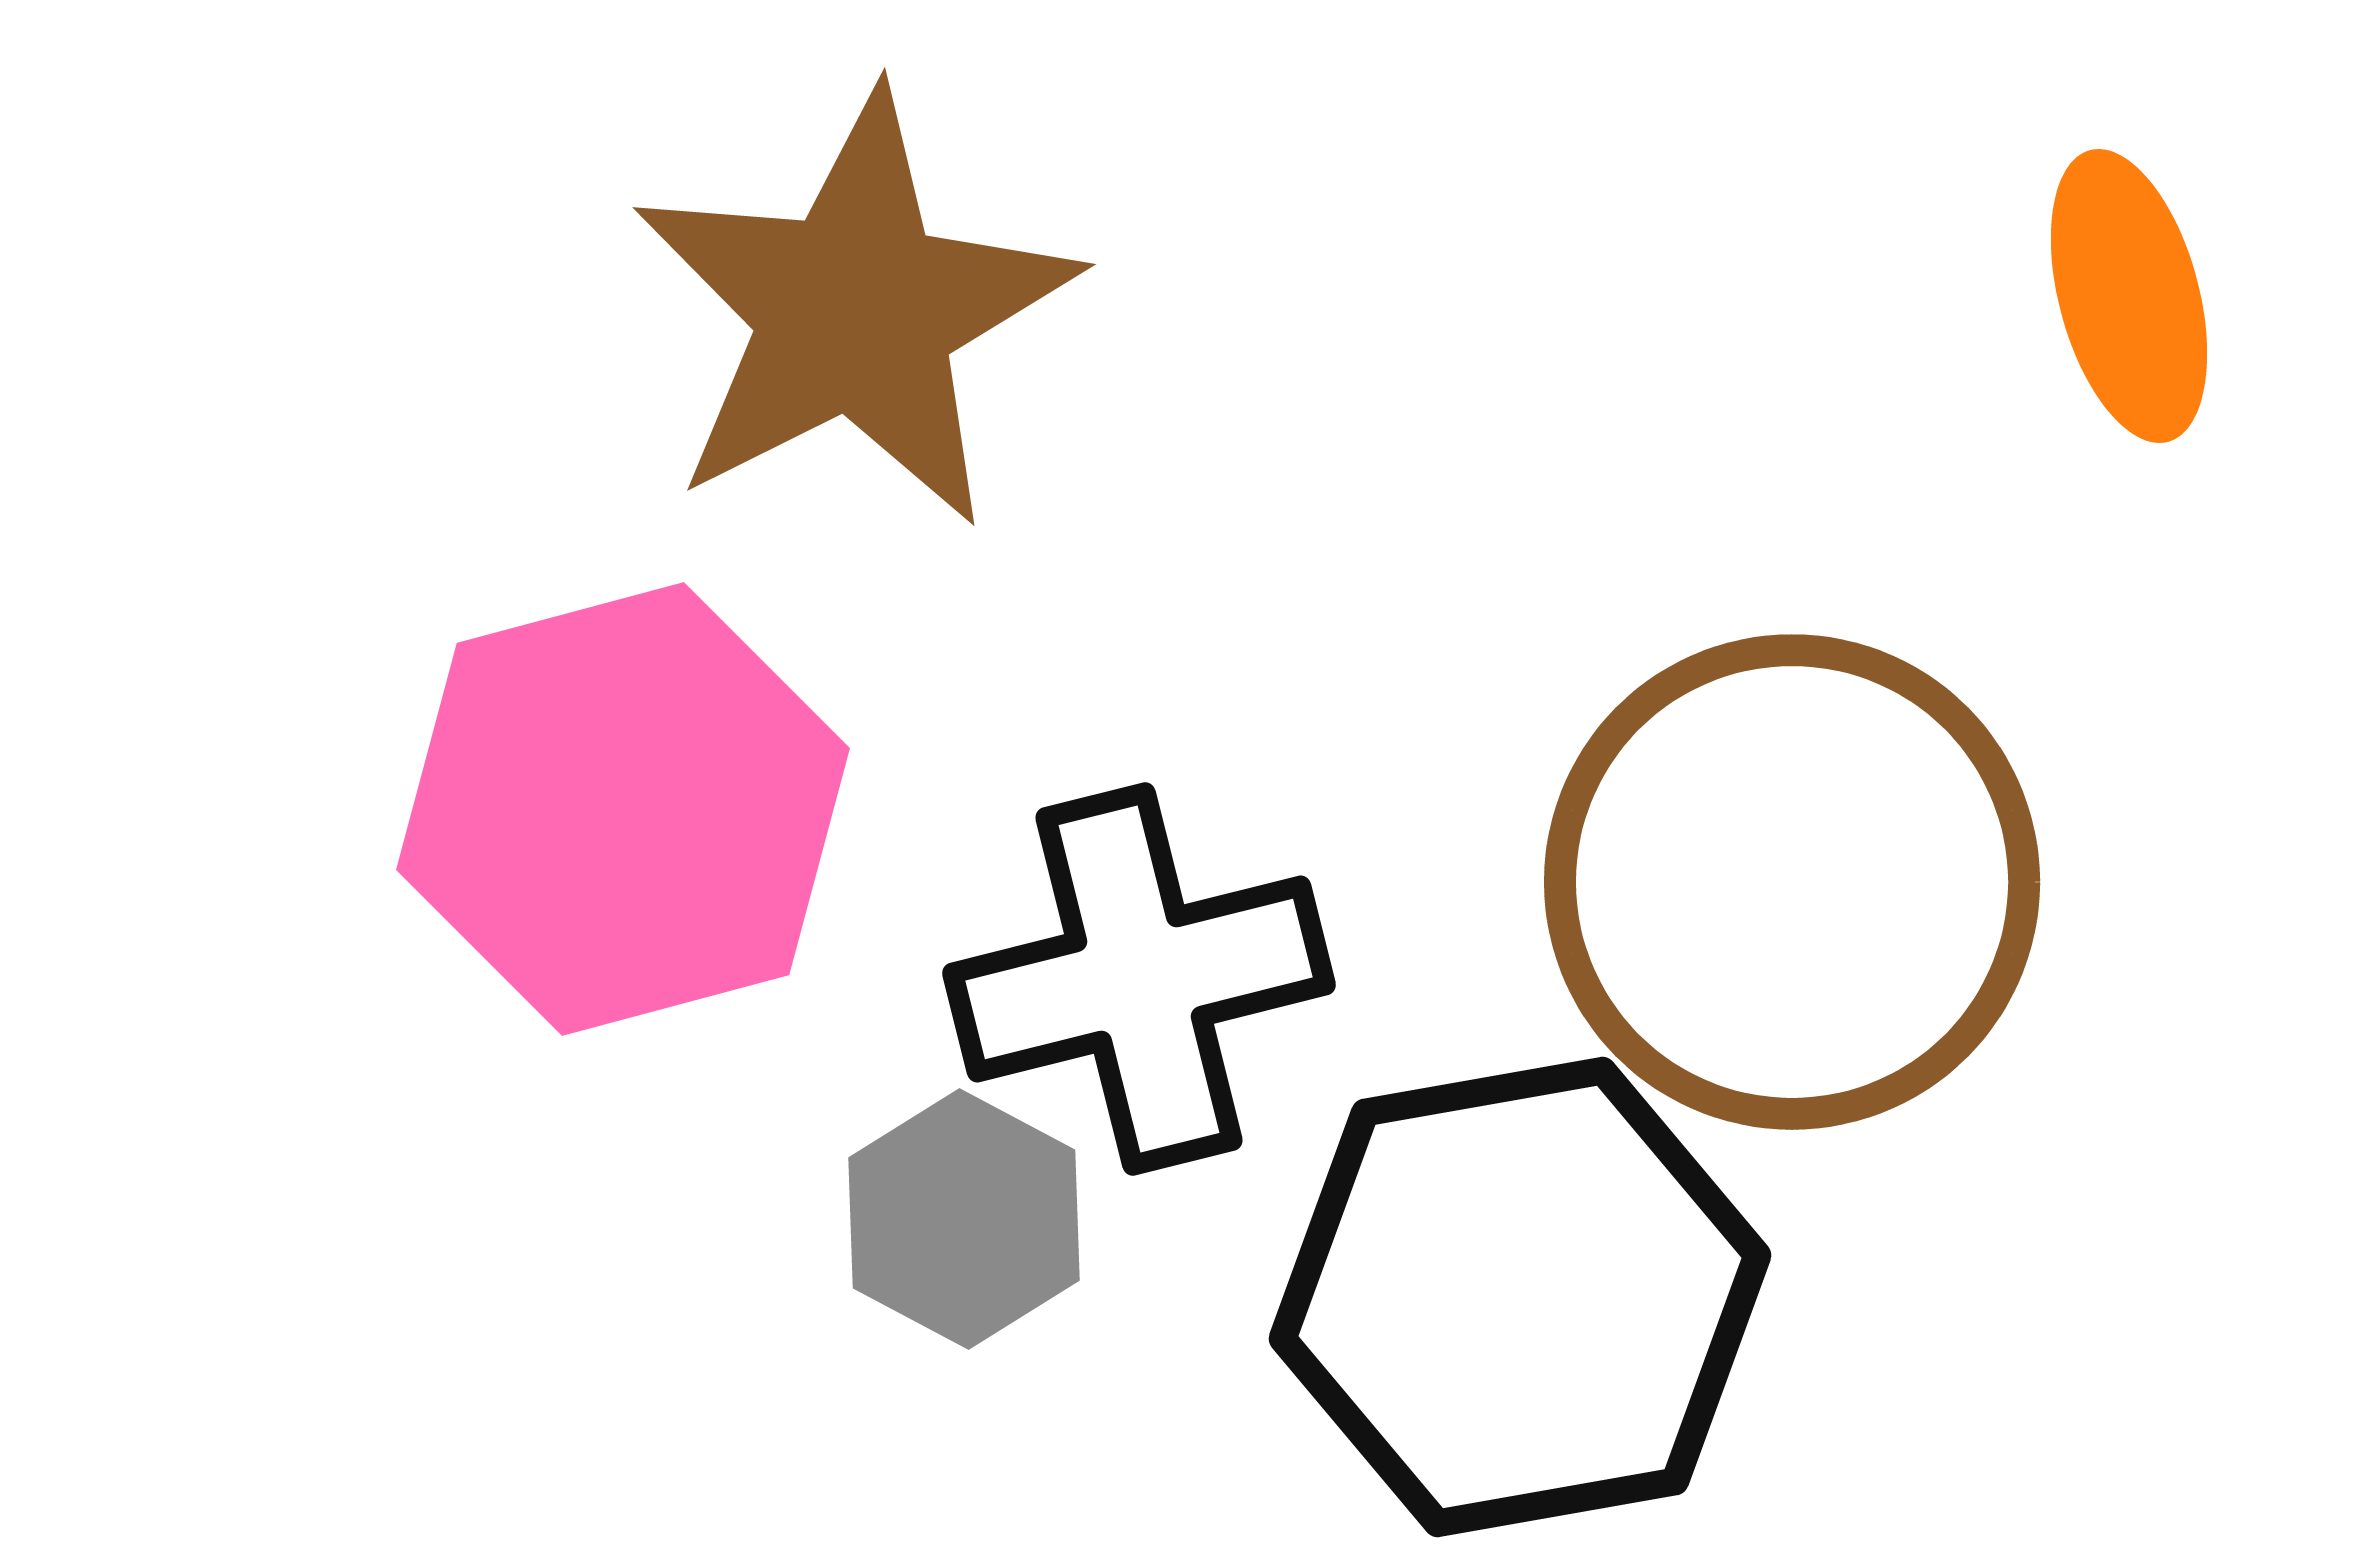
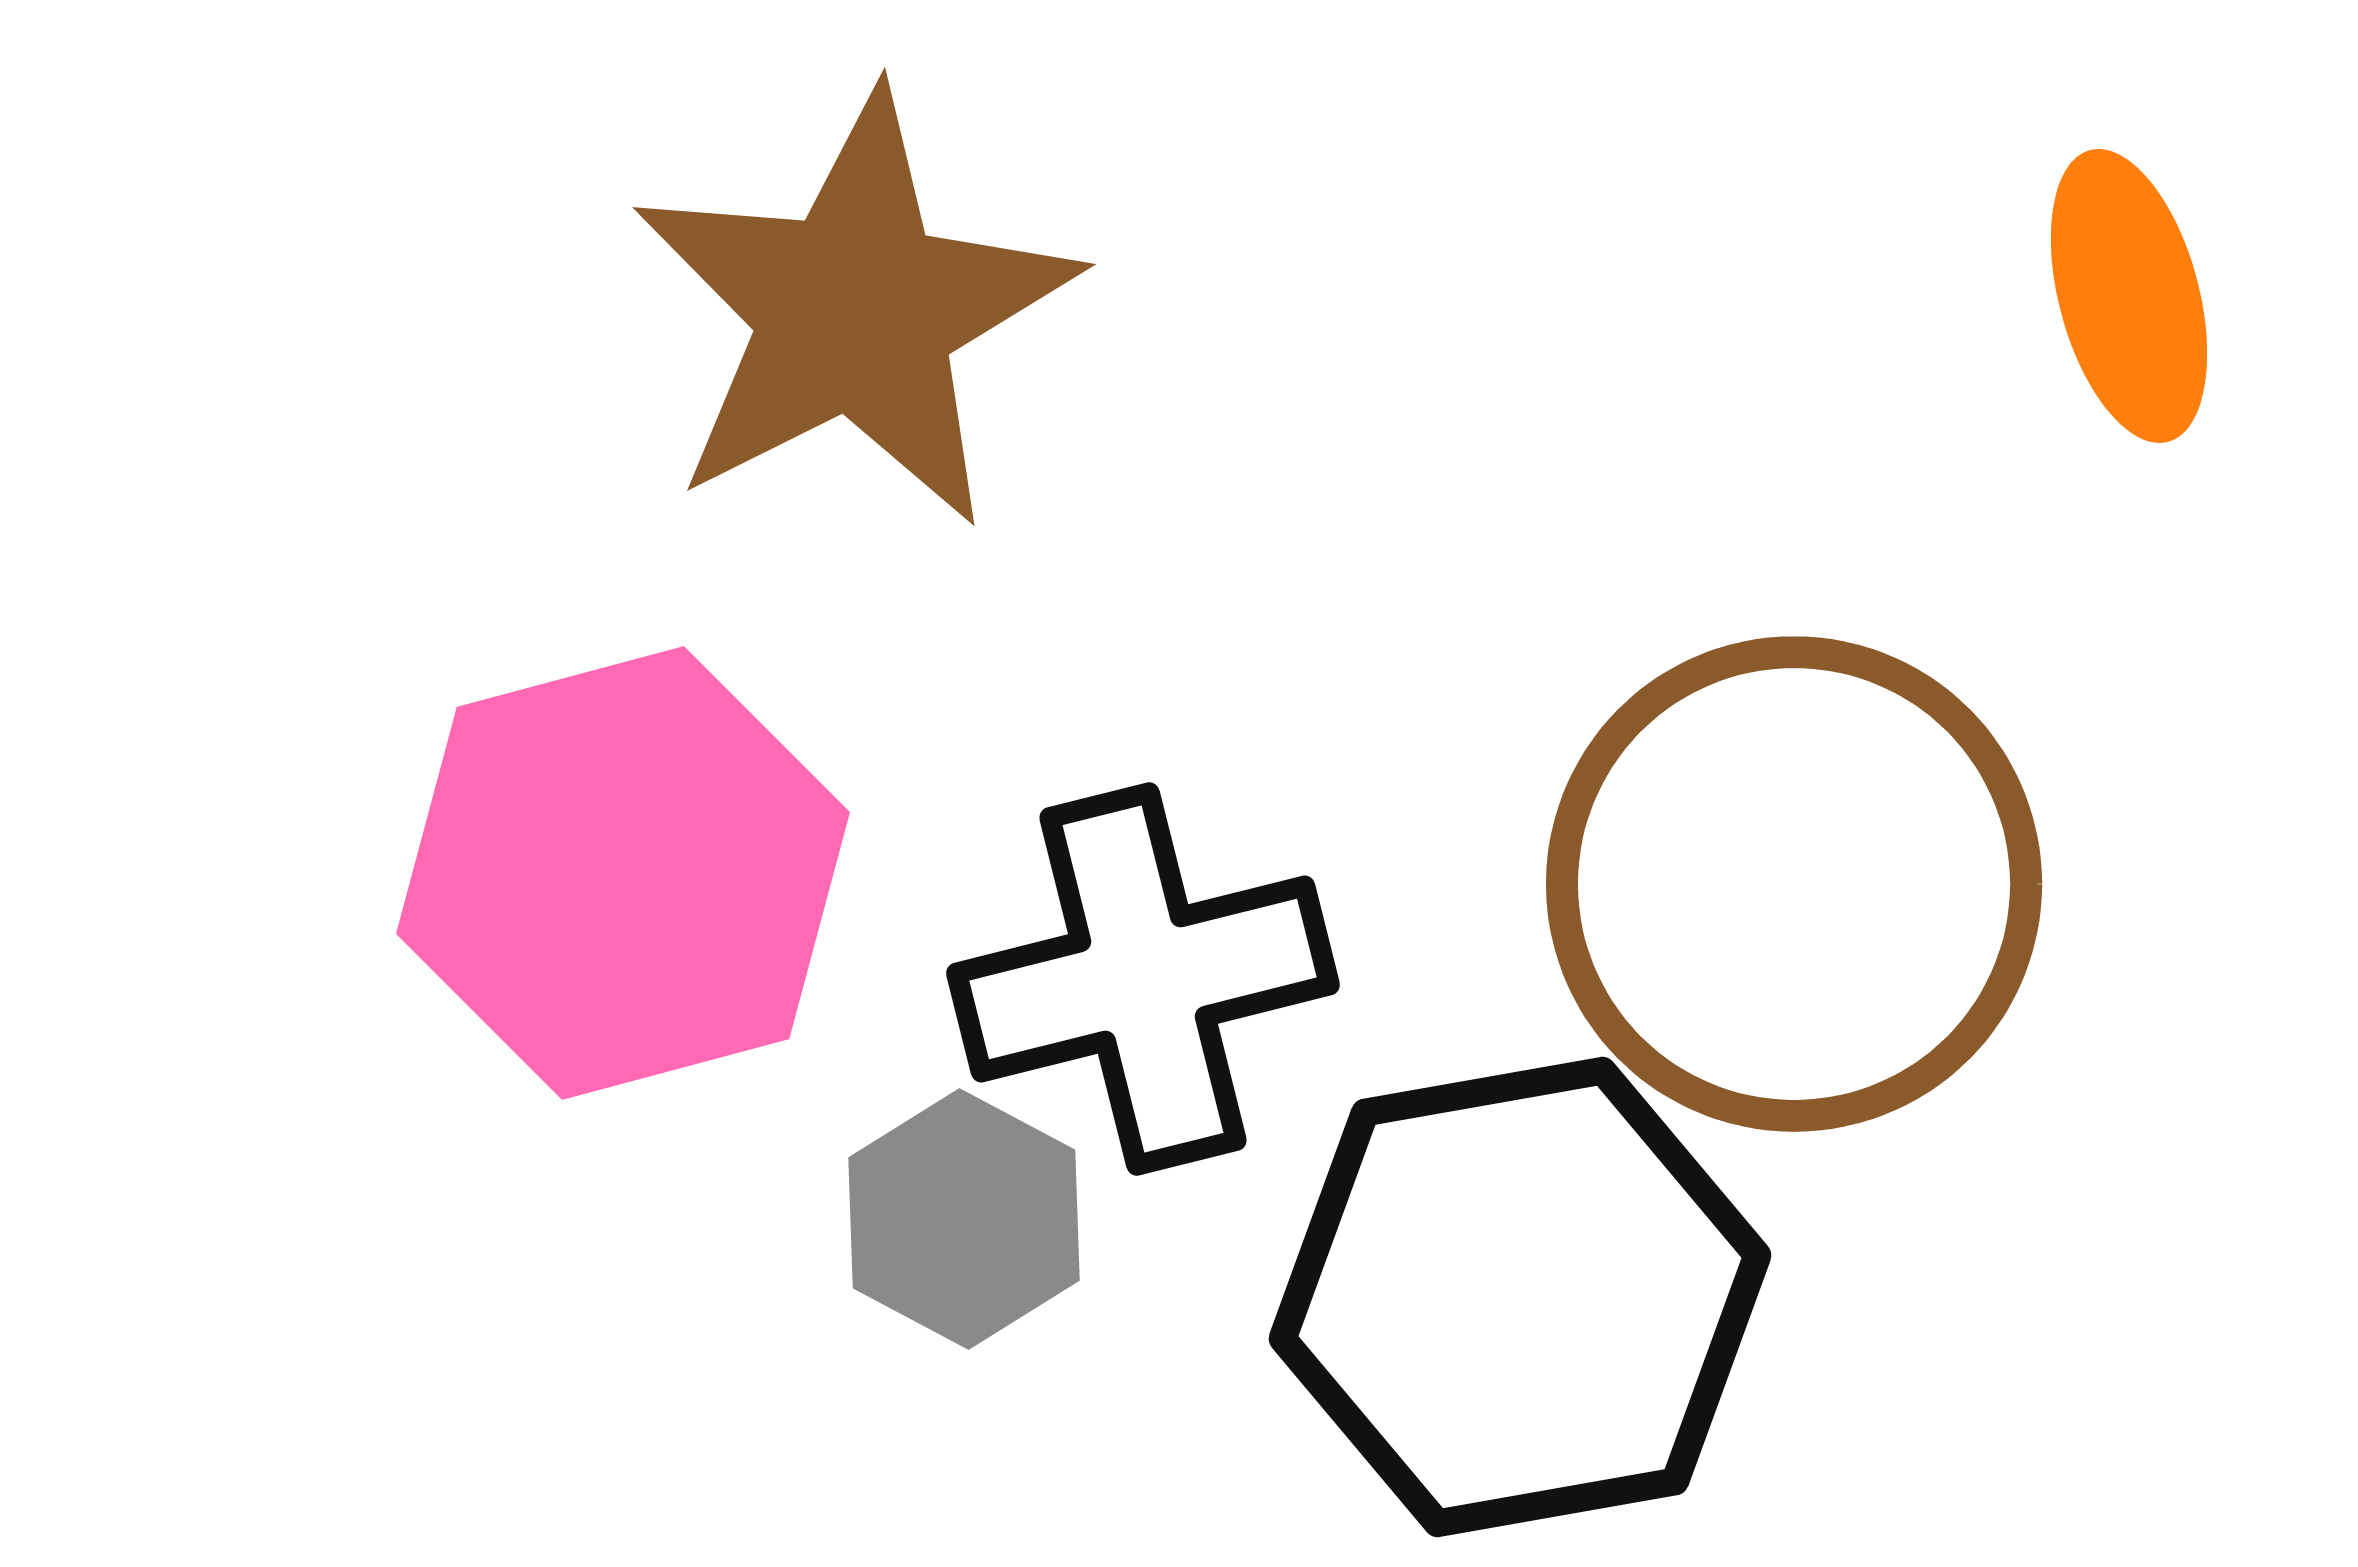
pink hexagon: moved 64 px down
brown circle: moved 2 px right, 2 px down
black cross: moved 4 px right
